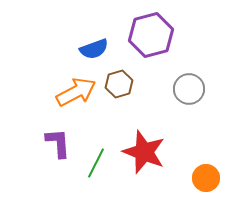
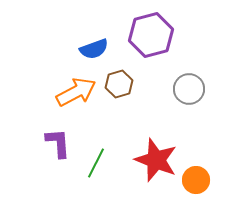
red star: moved 12 px right, 8 px down
orange circle: moved 10 px left, 2 px down
